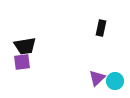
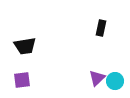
purple square: moved 18 px down
